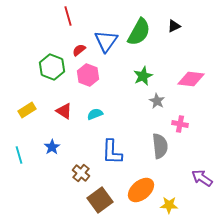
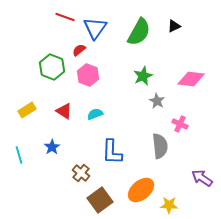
red line: moved 3 px left, 1 px down; rotated 54 degrees counterclockwise
blue triangle: moved 11 px left, 13 px up
pink cross: rotated 14 degrees clockwise
